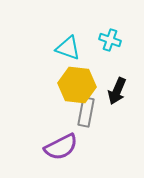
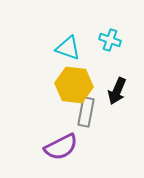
yellow hexagon: moved 3 px left
